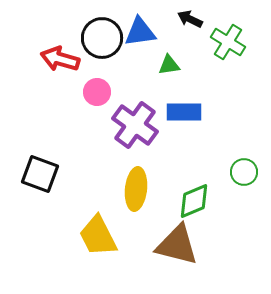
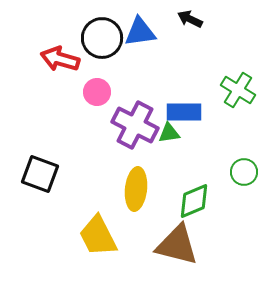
green cross: moved 10 px right, 48 px down
green triangle: moved 68 px down
purple cross: rotated 9 degrees counterclockwise
